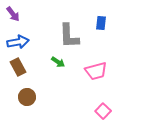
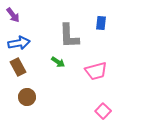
purple arrow: moved 1 px down
blue arrow: moved 1 px right, 1 px down
